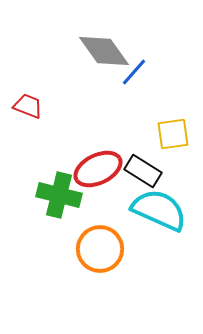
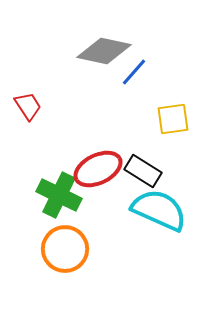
gray diamond: rotated 42 degrees counterclockwise
red trapezoid: rotated 36 degrees clockwise
yellow square: moved 15 px up
green cross: rotated 12 degrees clockwise
orange circle: moved 35 px left
